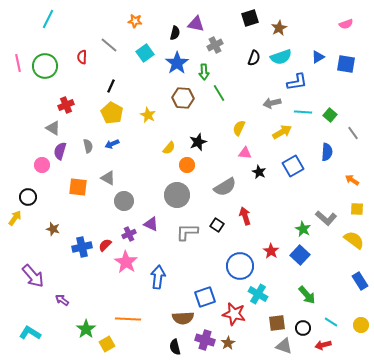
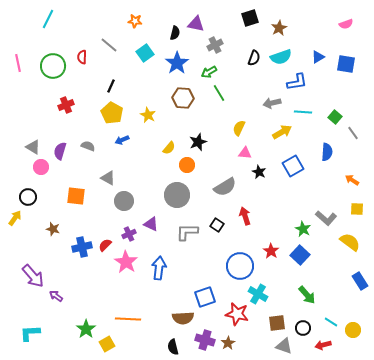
green circle at (45, 66): moved 8 px right
green arrow at (204, 72): moved 5 px right; rotated 63 degrees clockwise
green square at (330, 115): moved 5 px right, 2 px down
gray triangle at (53, 128): moved 20 px left, 19 px down
blue arrow at (112, 144): moved 10 px right, 4 px up
gray semicircle at (88, 146): rotated 56 degrees counterclockwise
pink circle at (42, 165): moved 1 px left, 2 px down
orange square at (78, 187): moved 2 px left, 9 px down
yellow semicircle at (354, 240): moved 4 px left, 2 px down
blue arrow at (158, 277): moved 1 px right, 9 px up
purple arrow at (62, 300): moved 6 px left, 4 px up
red star at (234, 314): moved 3 px right
yellow circle at (361, 325): moved 8 px left, 5 px down
cyan L-shape at (30, 333): rotated 35 degrees counterclockwise
black semicircle at (175, 347): moved 2 px left
